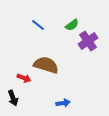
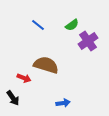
black arrow: rotated 14 degrees counterclockwise
